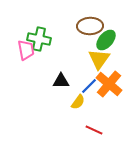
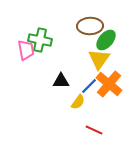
green cross: moved 1 px right, 1 px down
